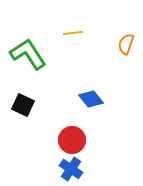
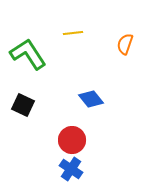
orange semicircle: moved 1 px left
